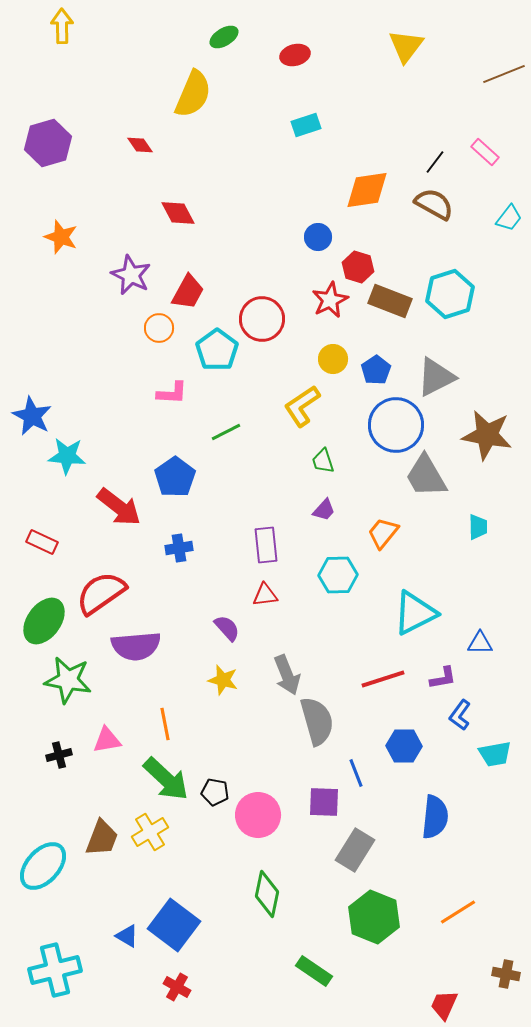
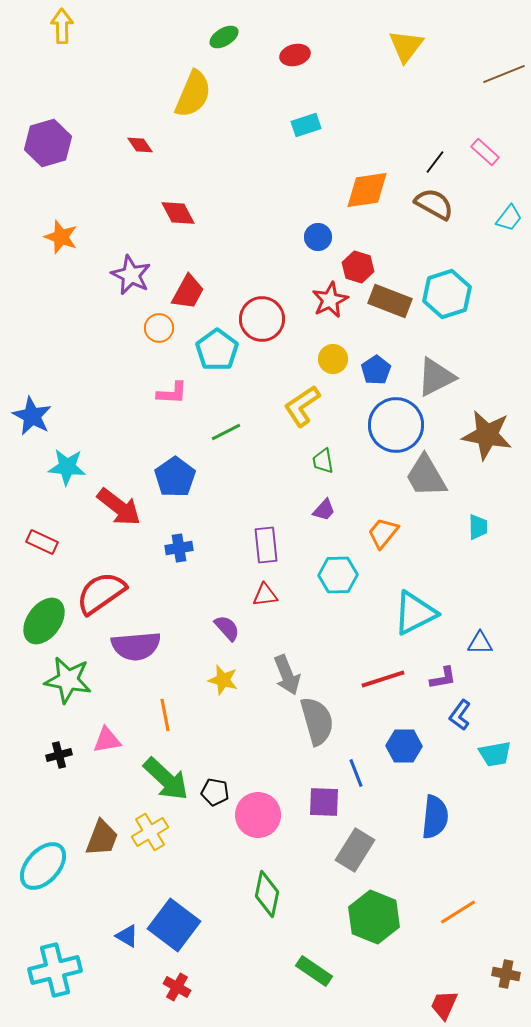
cyan hexagon at (450, 294): moved 3 px left
cyan star at (67, 456): moved 11 px down
green trapezoid at (323, 461): rotated 8 degrees clockwise
orange line at (165, 724): moved 9 px up
